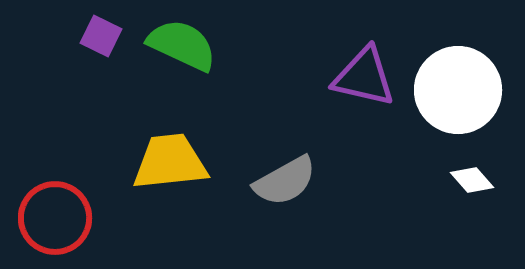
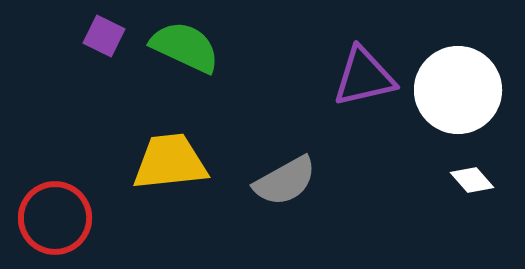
purple square: moved 3 px right
green semicircle: moved 3 px right, 2 px down
purple triangle: rotated 26 degrees counterclockwise
